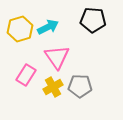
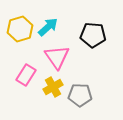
black pentagon: moved 15 px down
cyan arrow: rotated 15 degrees counterclockwise
gray pentagon: moved 9 px down
